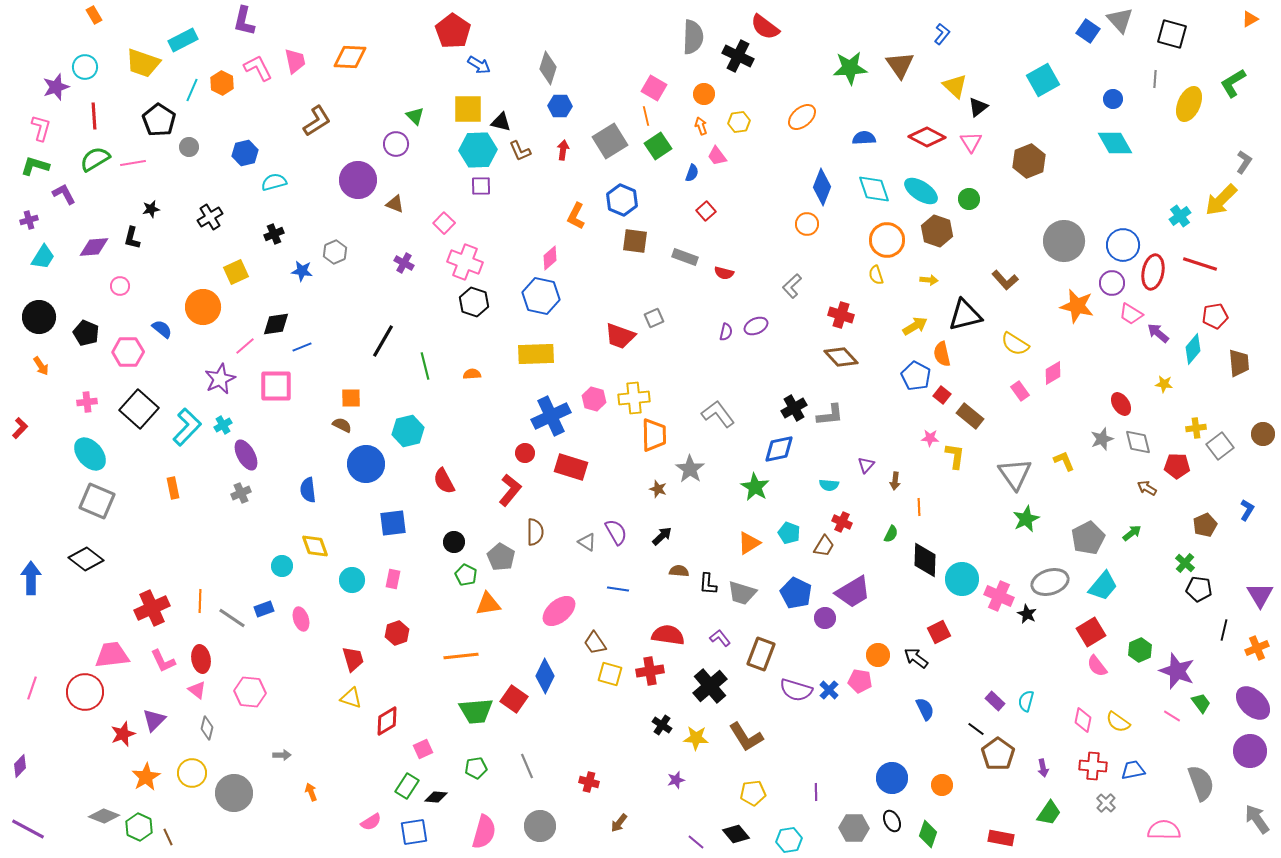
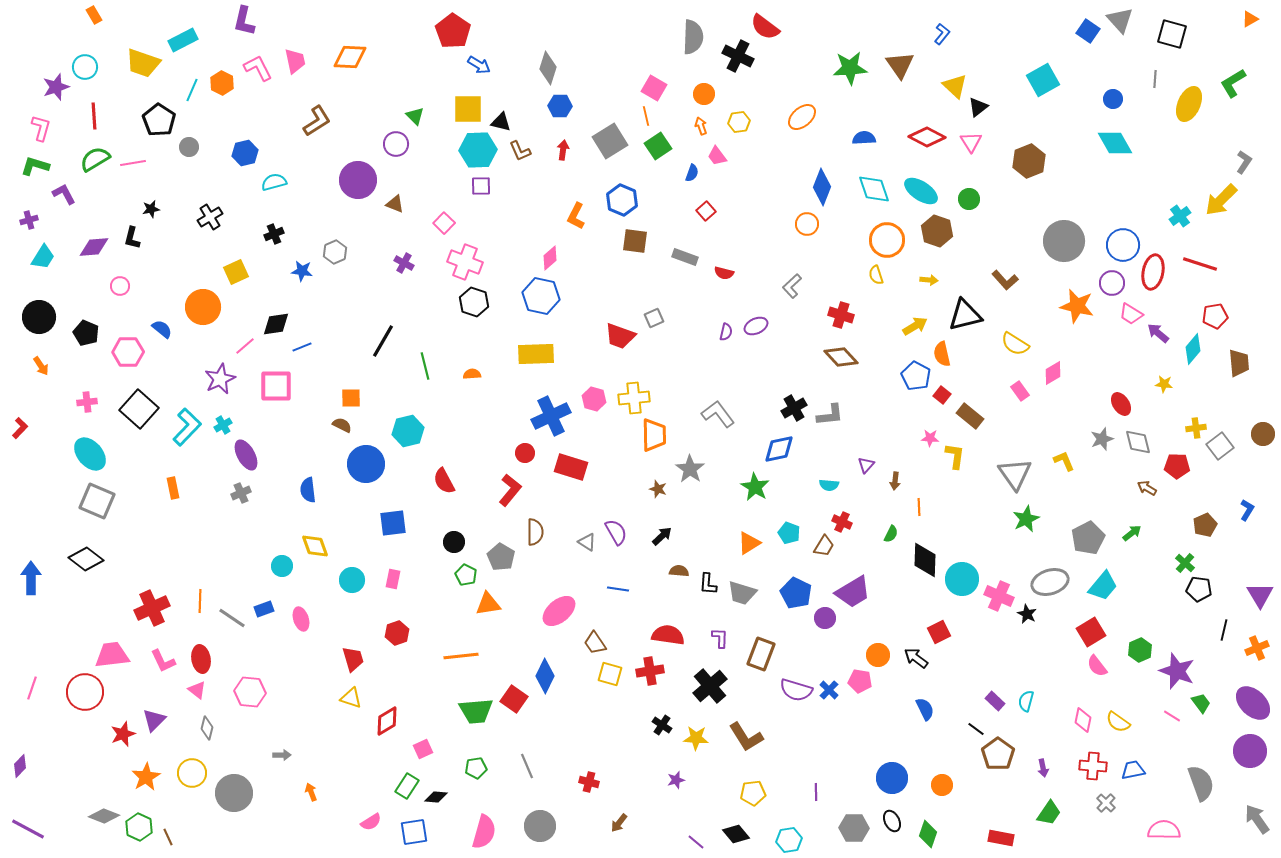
purple L-shape at (720, 638): rotated 40 degrees clockwise
